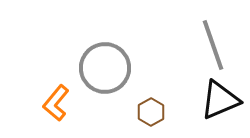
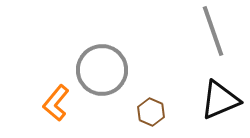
gray line: moved 14 px up
gray circle: moved 3 px left, 2 px down
brown hexagon: rotated 8 degrees counterclockwise
